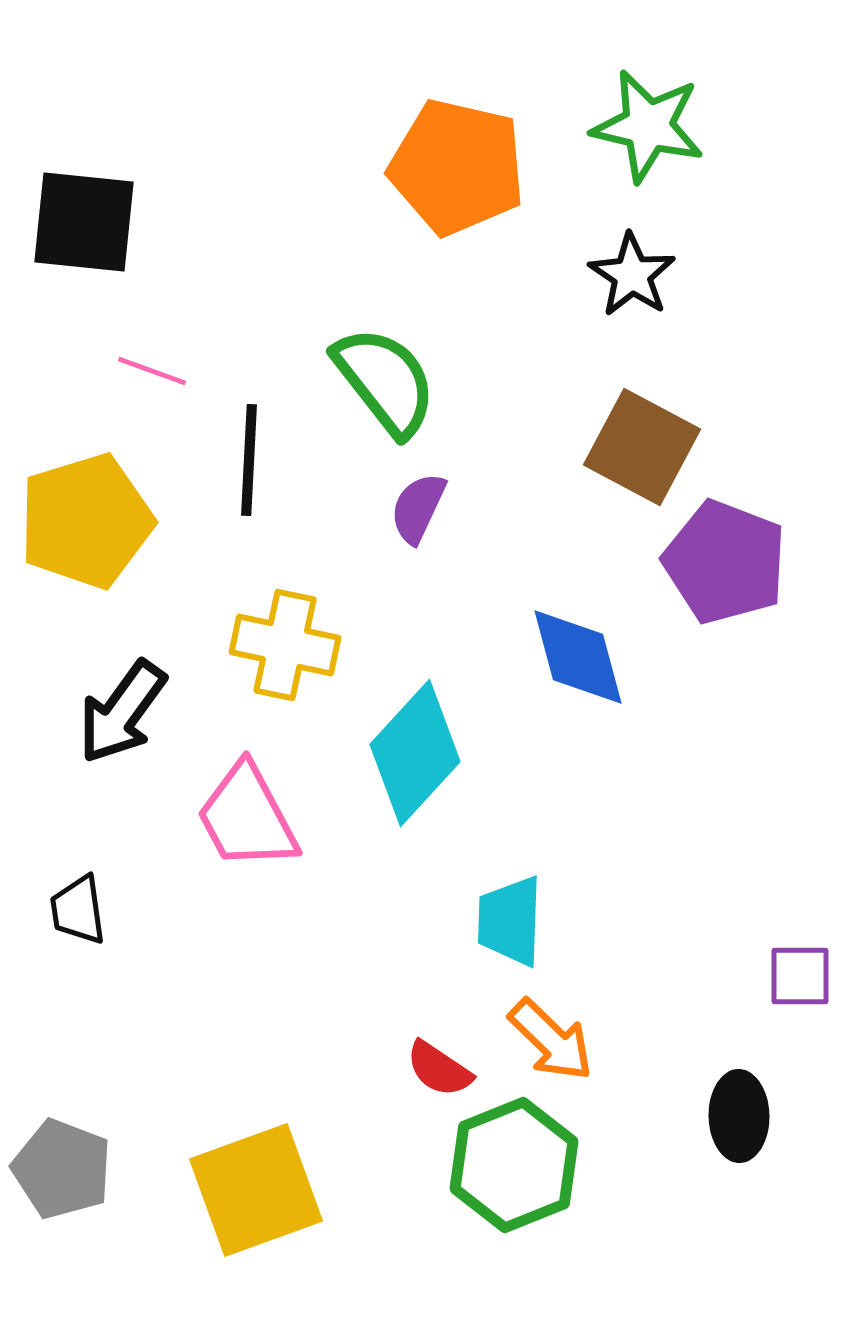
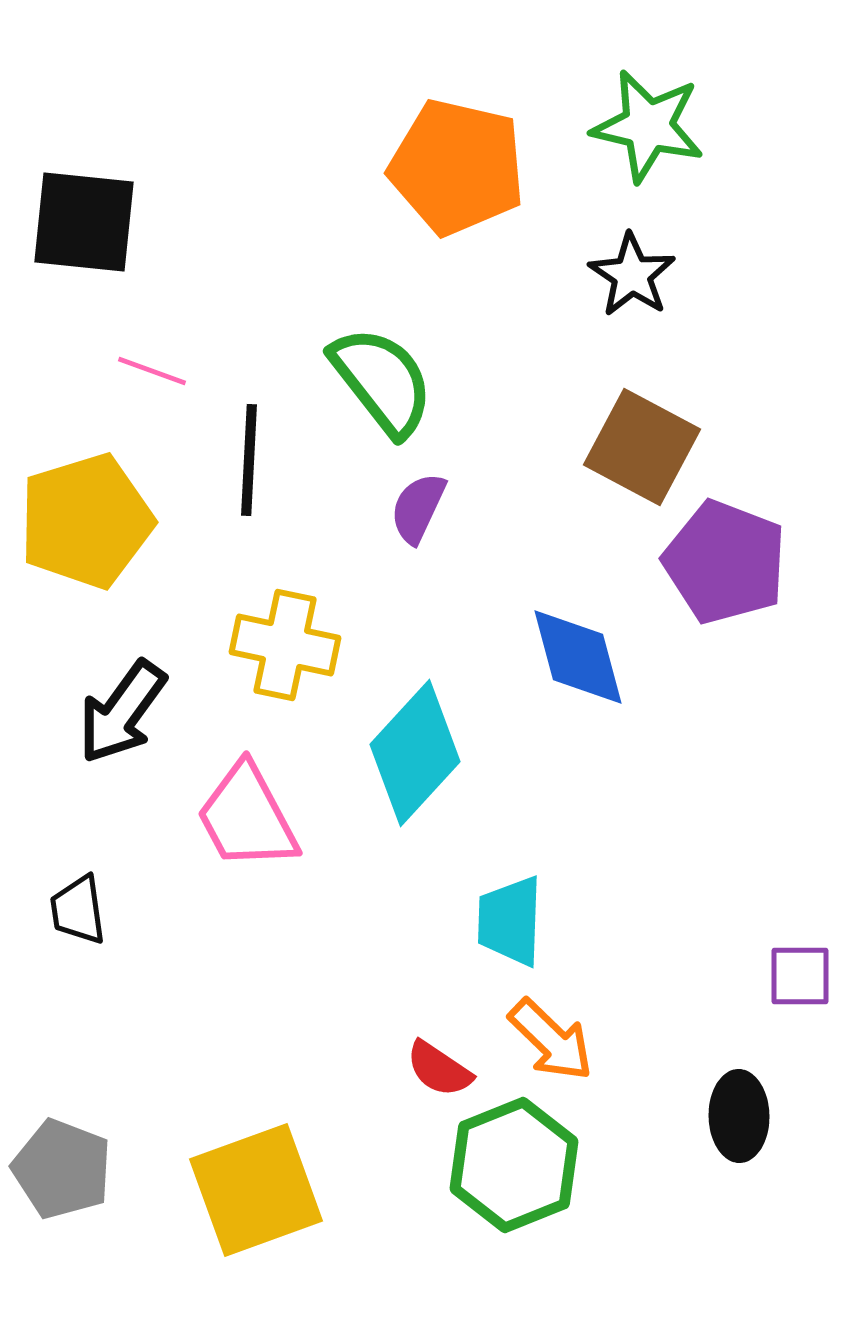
green semicircle: moved 3 px left
